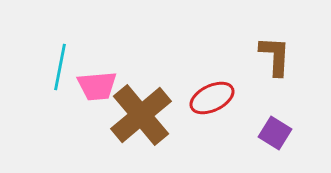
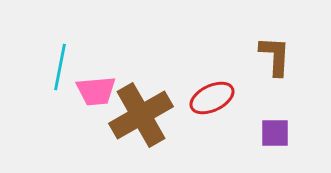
pink trapezoid: moved 1 px left, 5 px down
brown cross: rotated 10 degrees clockwise
purple square: rotated 32 degrees counterclockwise
